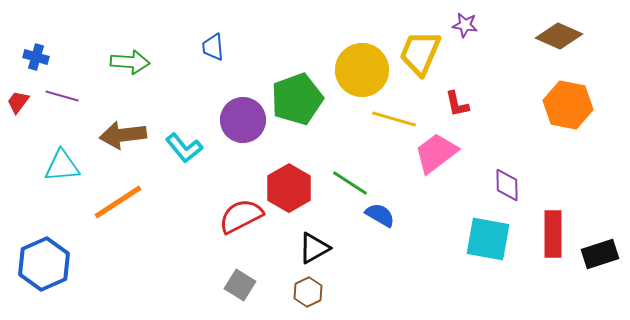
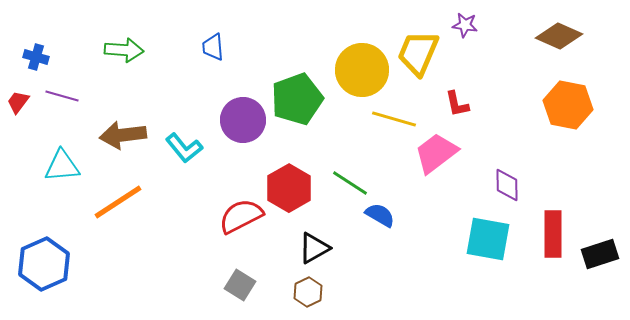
yellow trapezoid: moved 2 px left
green arrow: moved 6 px left, 12 px up
